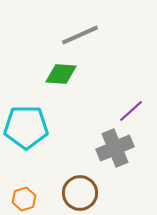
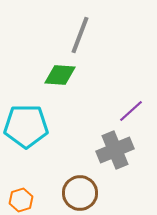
gray line: rotated 45 degrees counterclockwise
green diamond: moved 1 px left, 1 px down
cyan pentagon: moved 1 px up
gray cross: moved 2 px down
orange hexagon: moved 3 px left, 1 px down
